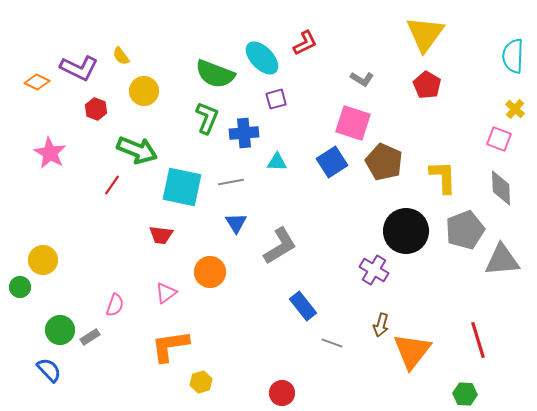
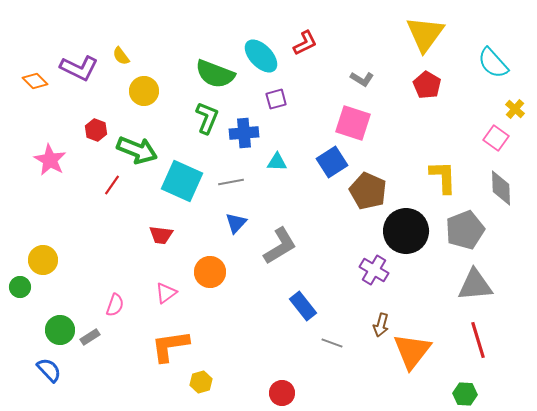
cyan semicircle at (513, 56): moved 20 px left, 7 px down; rotated 44 degrees counterclockwise
cyan ellipse at (262, 58): moved 1 px left, 2 px up
orange diamond at (37, 82): moved 2 px left, 1 px up; rotated 20 degrees clockwise
red hexagon at (96, 109): moved 21 px down
pink square at (499, 139): moved 3 px left, 1 px up; rotated 15 degrees clockwise
pink star at (50, 153): moved 7 px down
brown pentagon at (384, 162): moved 16 px left, 29 px down
cyan square at (182, 187): moved 6 px up; rotated 12 degrees clockwise
blue triangle at (236, 223): rotated 15 degrees clockwise
gray triangle at (502, 260): moved 27 px left, 25 px down
